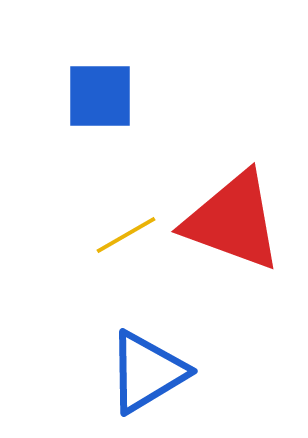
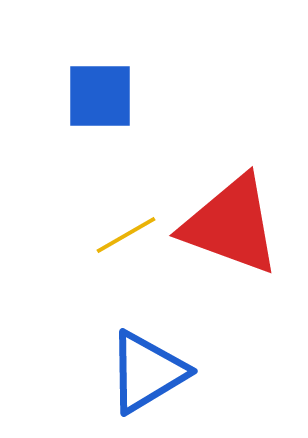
red triangle: moved 2 px left, 4 px down
